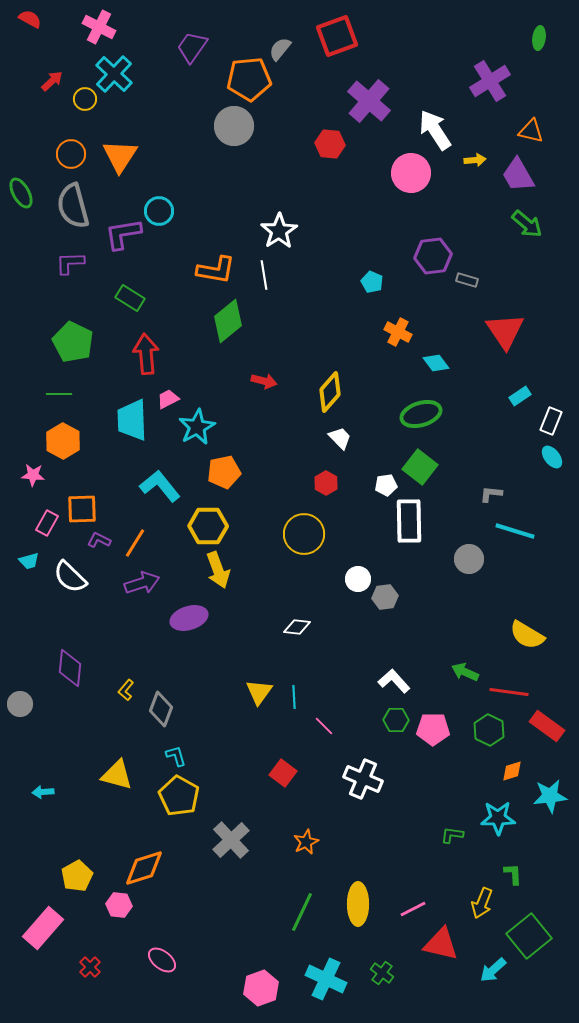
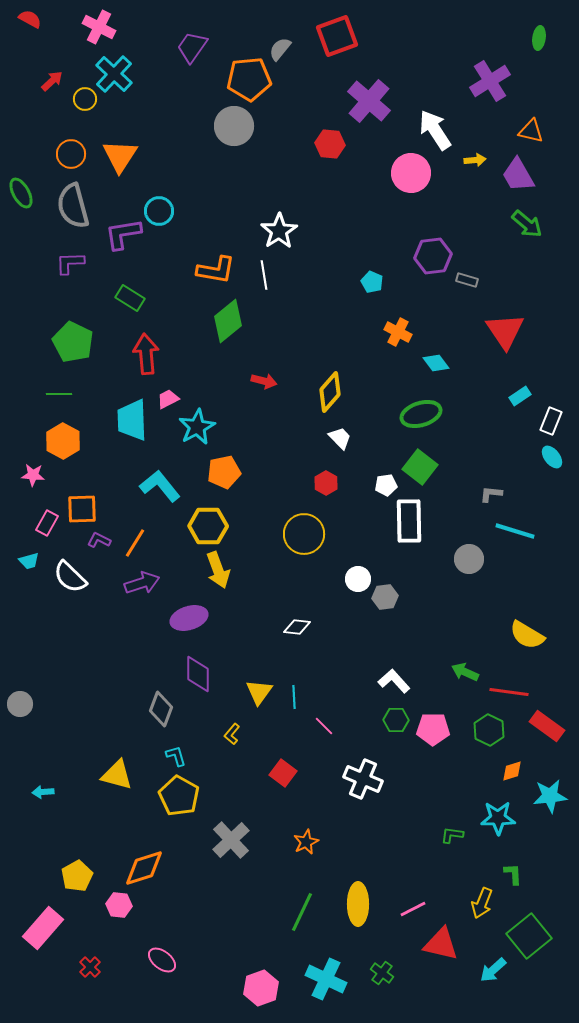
purple diamond at (70, 668): moved 128 px right, 6 px down; rotated 6 degrees counterclockwise
yellow L-shape at (126, 690): moved 106 px right, 44 px down
